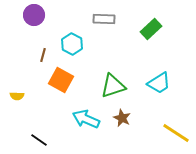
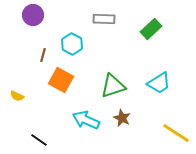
purple circle: moved 1 px left
yellow semicircle: rotated 24 degrees clockwise
cyan arrow: moved 1 px down
